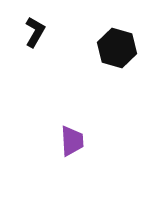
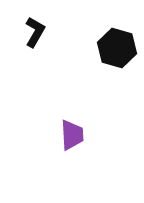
purple trapezoid: moved 6 px up
